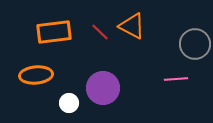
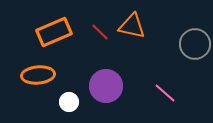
orange triangle: rotated 16 degrees counterclockwise
orange rectangle: rotated 16 degrees counterclockwise
orange ellipse: moved 2 px right
pink line: moved 11 px left, 14 px down; rotated 45 degrees clockwise
purple circle: moved 3 px right, 2 px up
white circle: moved 1 px up
